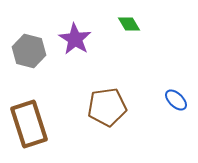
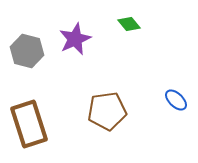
green diamond: rotated 10 degrees counterclockwise
purple star: rotated 16 degrees clockwise
gray hexagon: moved 2 px left
brown pentagon: moved 4 px down
